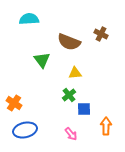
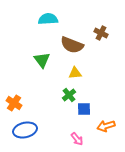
cyan semicircle: moved 19 px right
brown cross: moved 1 px up
brown semicircle: moved 3 px right, 3 px down
orange arrow: rotated 108 degrees counterclockwise
pink arrow: moved 6 px right, 5 px down
